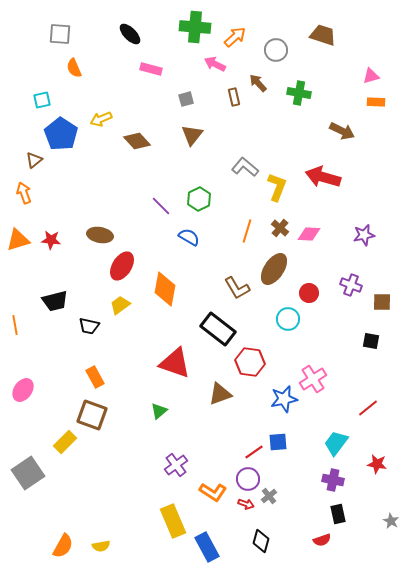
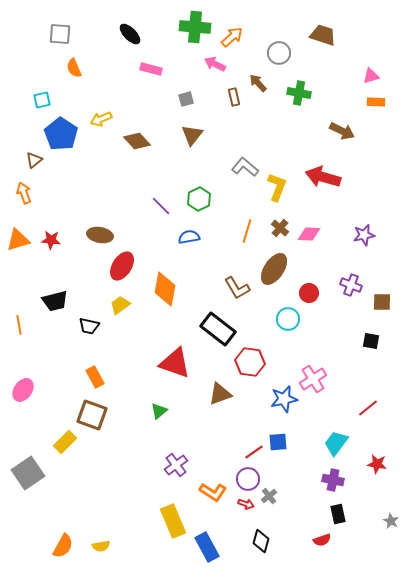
orange arrow at (235, 37): moved 3 px left
gray circle at (276, 50): moved 3 px right, 3 px down
blue semicircle at (189, 237): rotated 40 degrees counterclockwise
orange line at (15, 325): moved 4 px right
